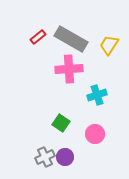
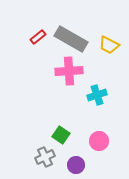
yellow trapezoid: rotated 95 degrees counterclockwise
pink cross: moved 2 px down
green square: moved 12 px down
pink circle: moved 4 px right, 7 px down
purple circle: moved 11 px right, 8 px down
